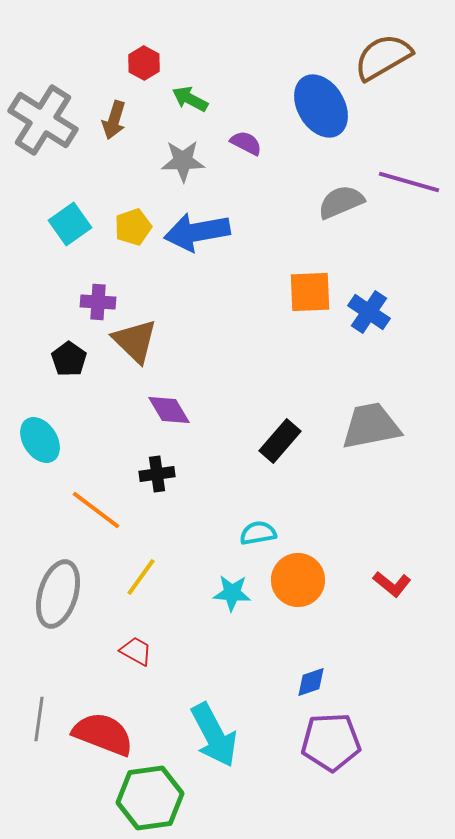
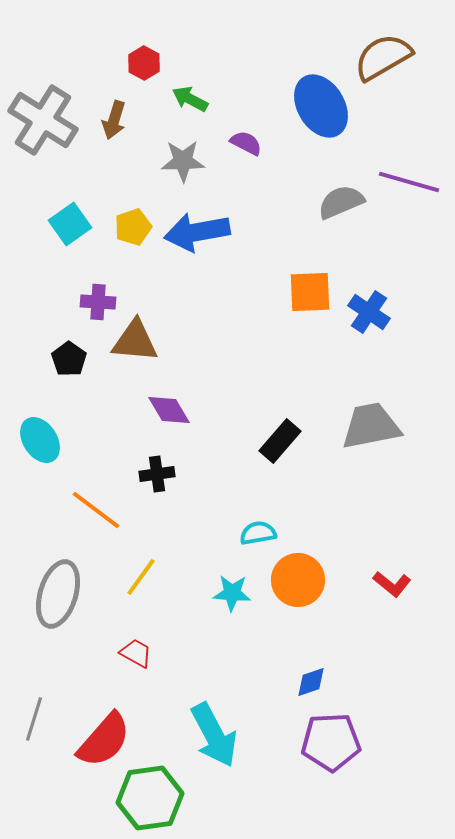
brown triangle: rotated 39 degrees counterclockwise
red trapezoid: moved 2 px down
gray line: moved 5 px left; rotated 9 degrees clockwise
red semicircle: moved 1 px right, 6 px down; rotated 110 degrees clockwise
